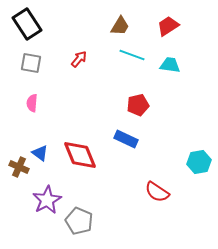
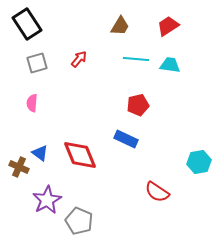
cyan line: moved 4 px right, 4 px down; rotated 15 degrees counterclockwise
gray square: moved 6 px right; rotated 25 degrees counterclockwise
